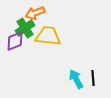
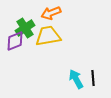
orange arrow: moved 16 px right
yellow trapezoid: rotated 16 degrees counterclockwise
